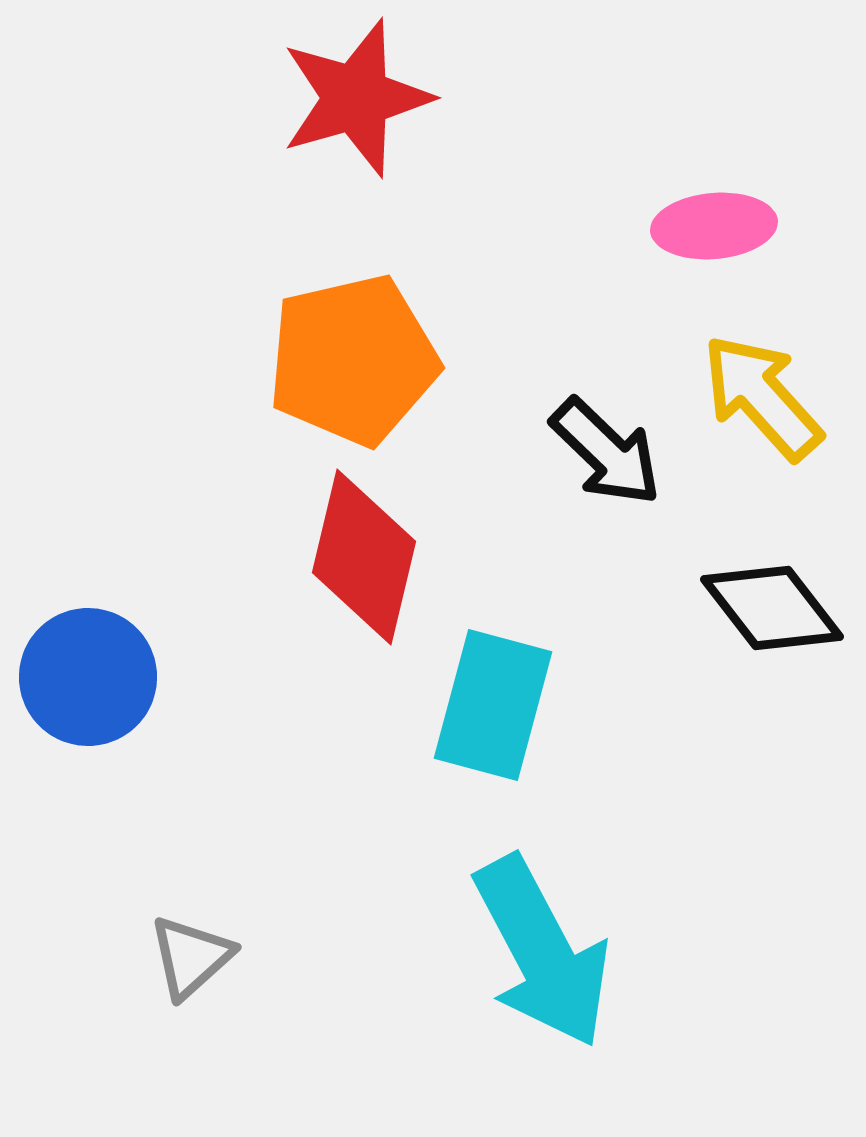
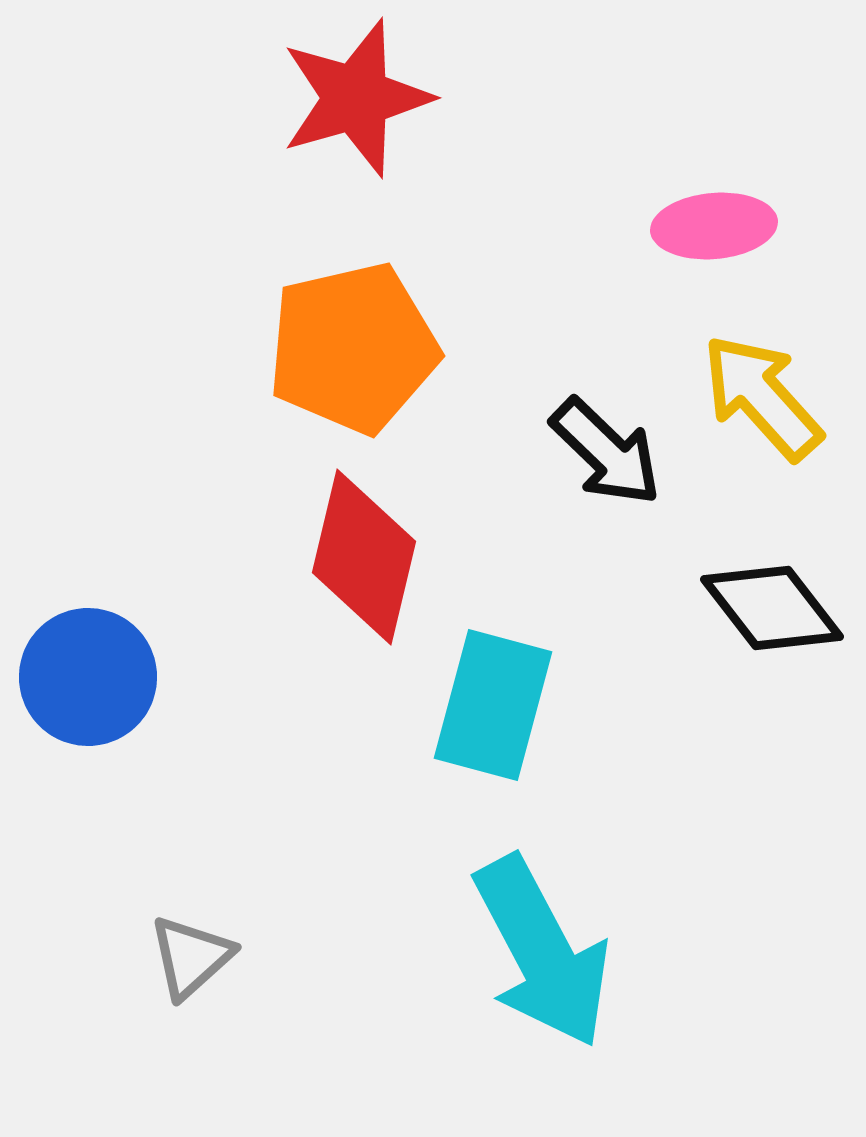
orange pentagon: moved 12 px up
